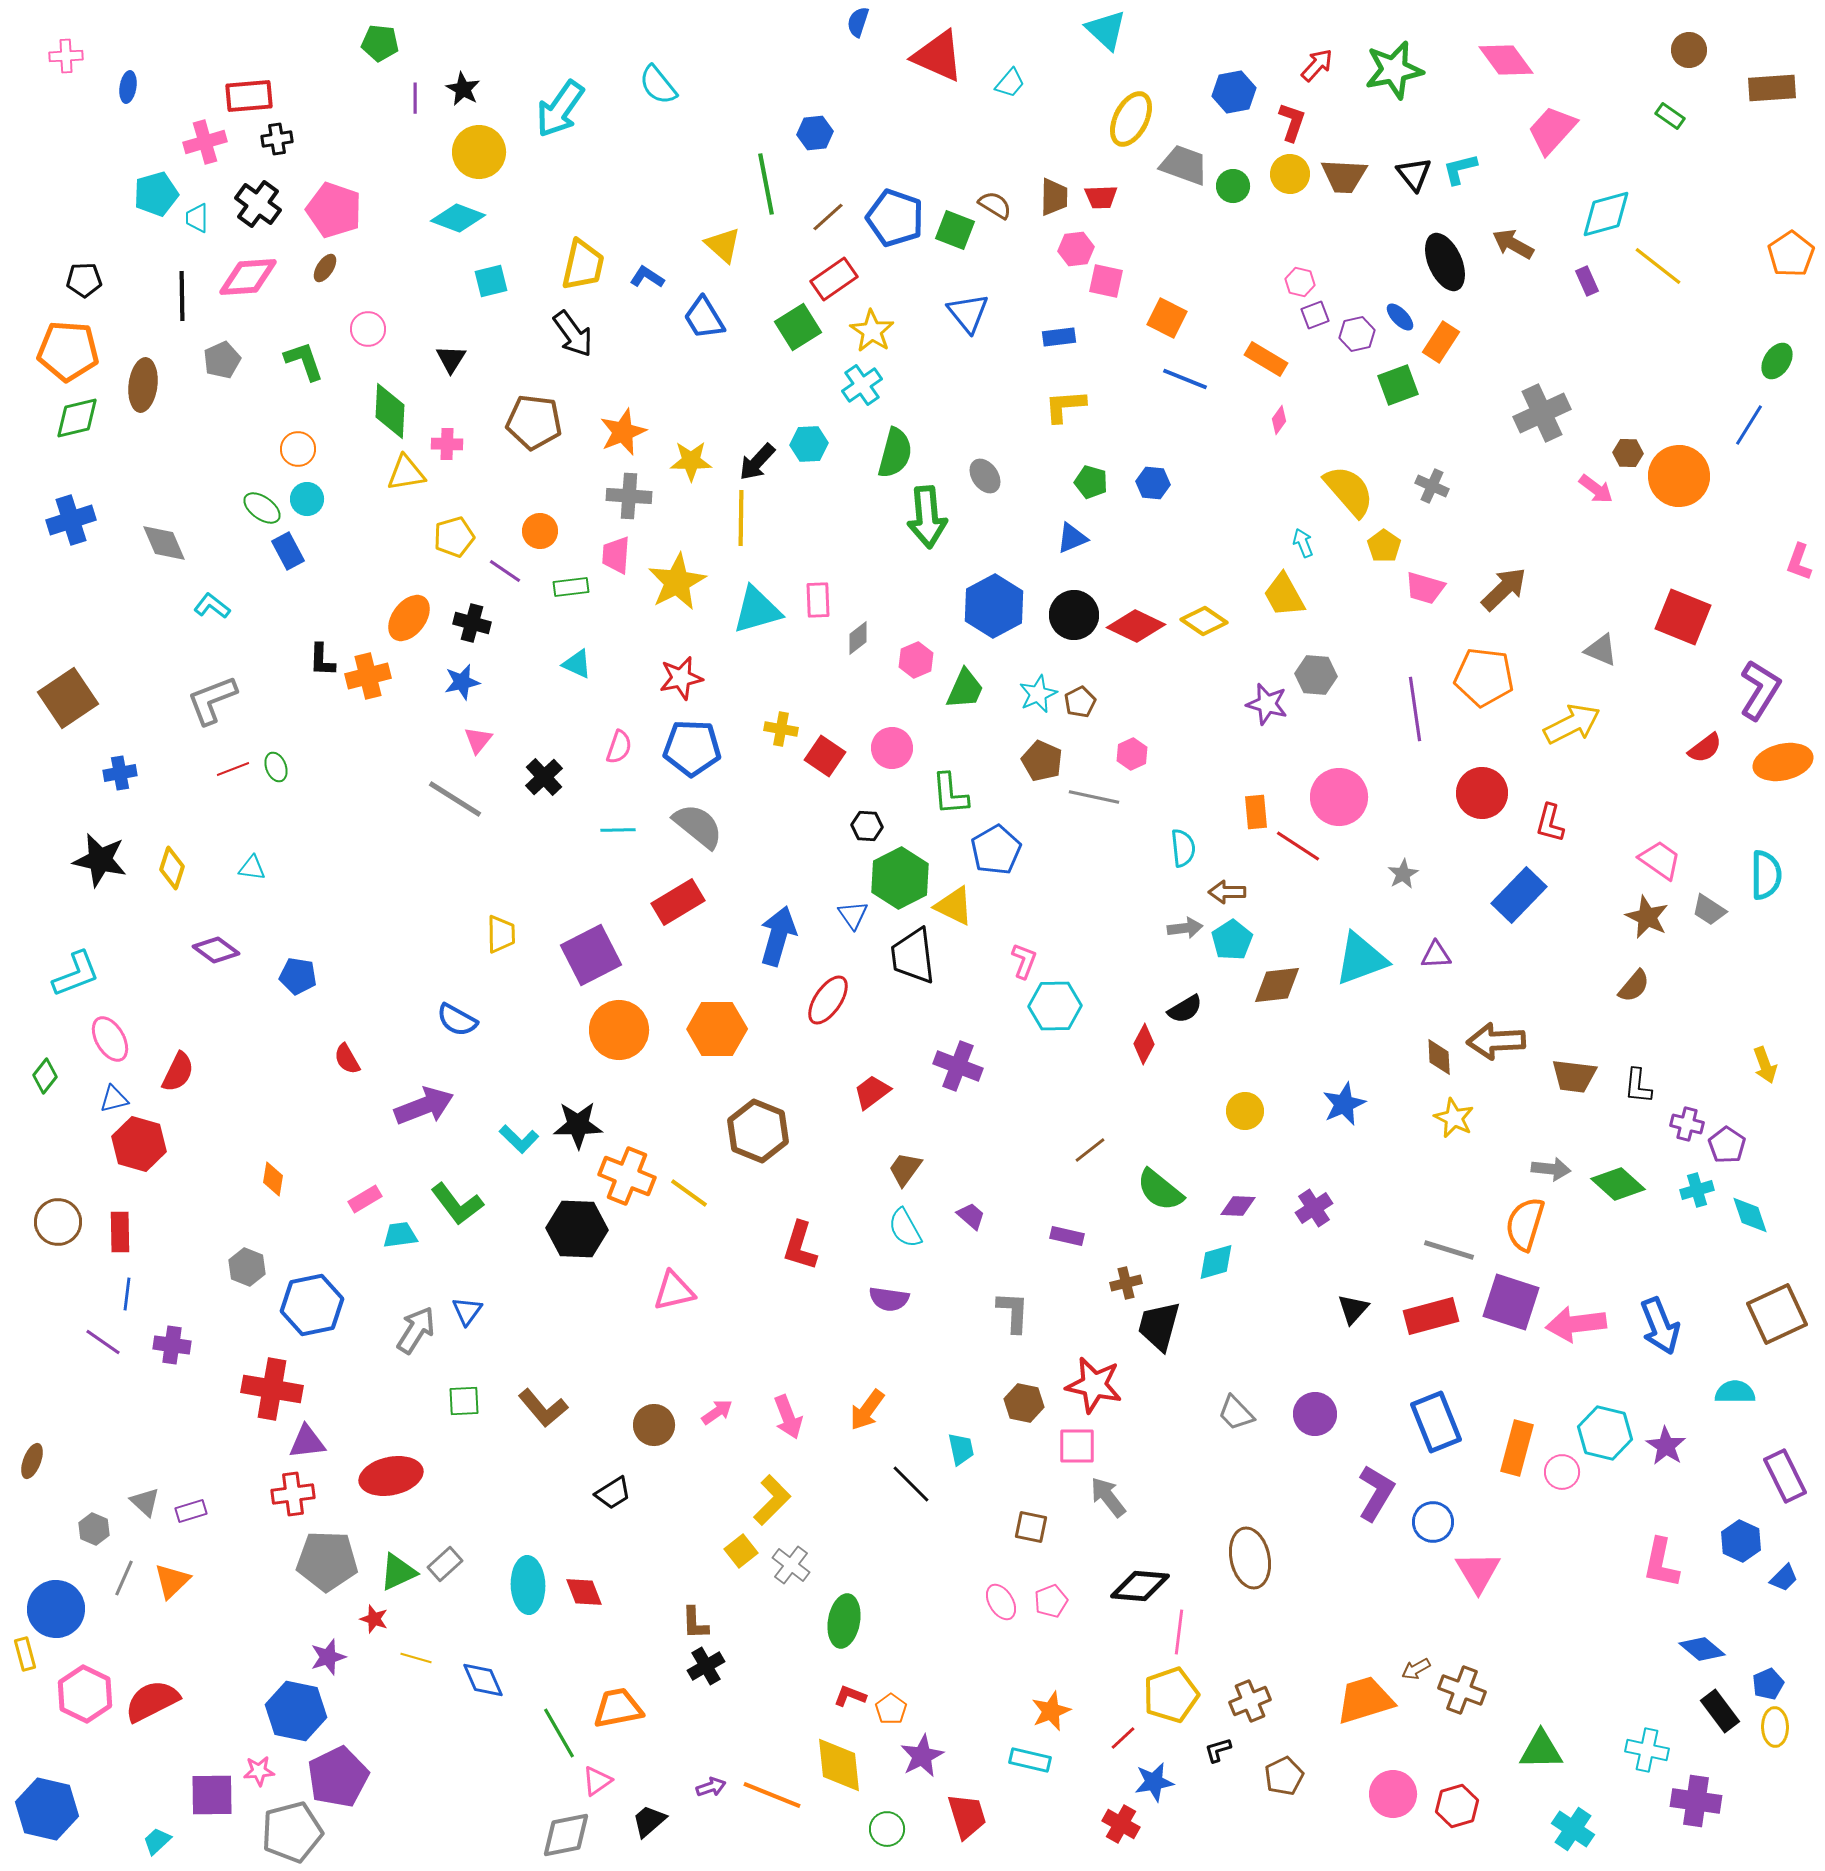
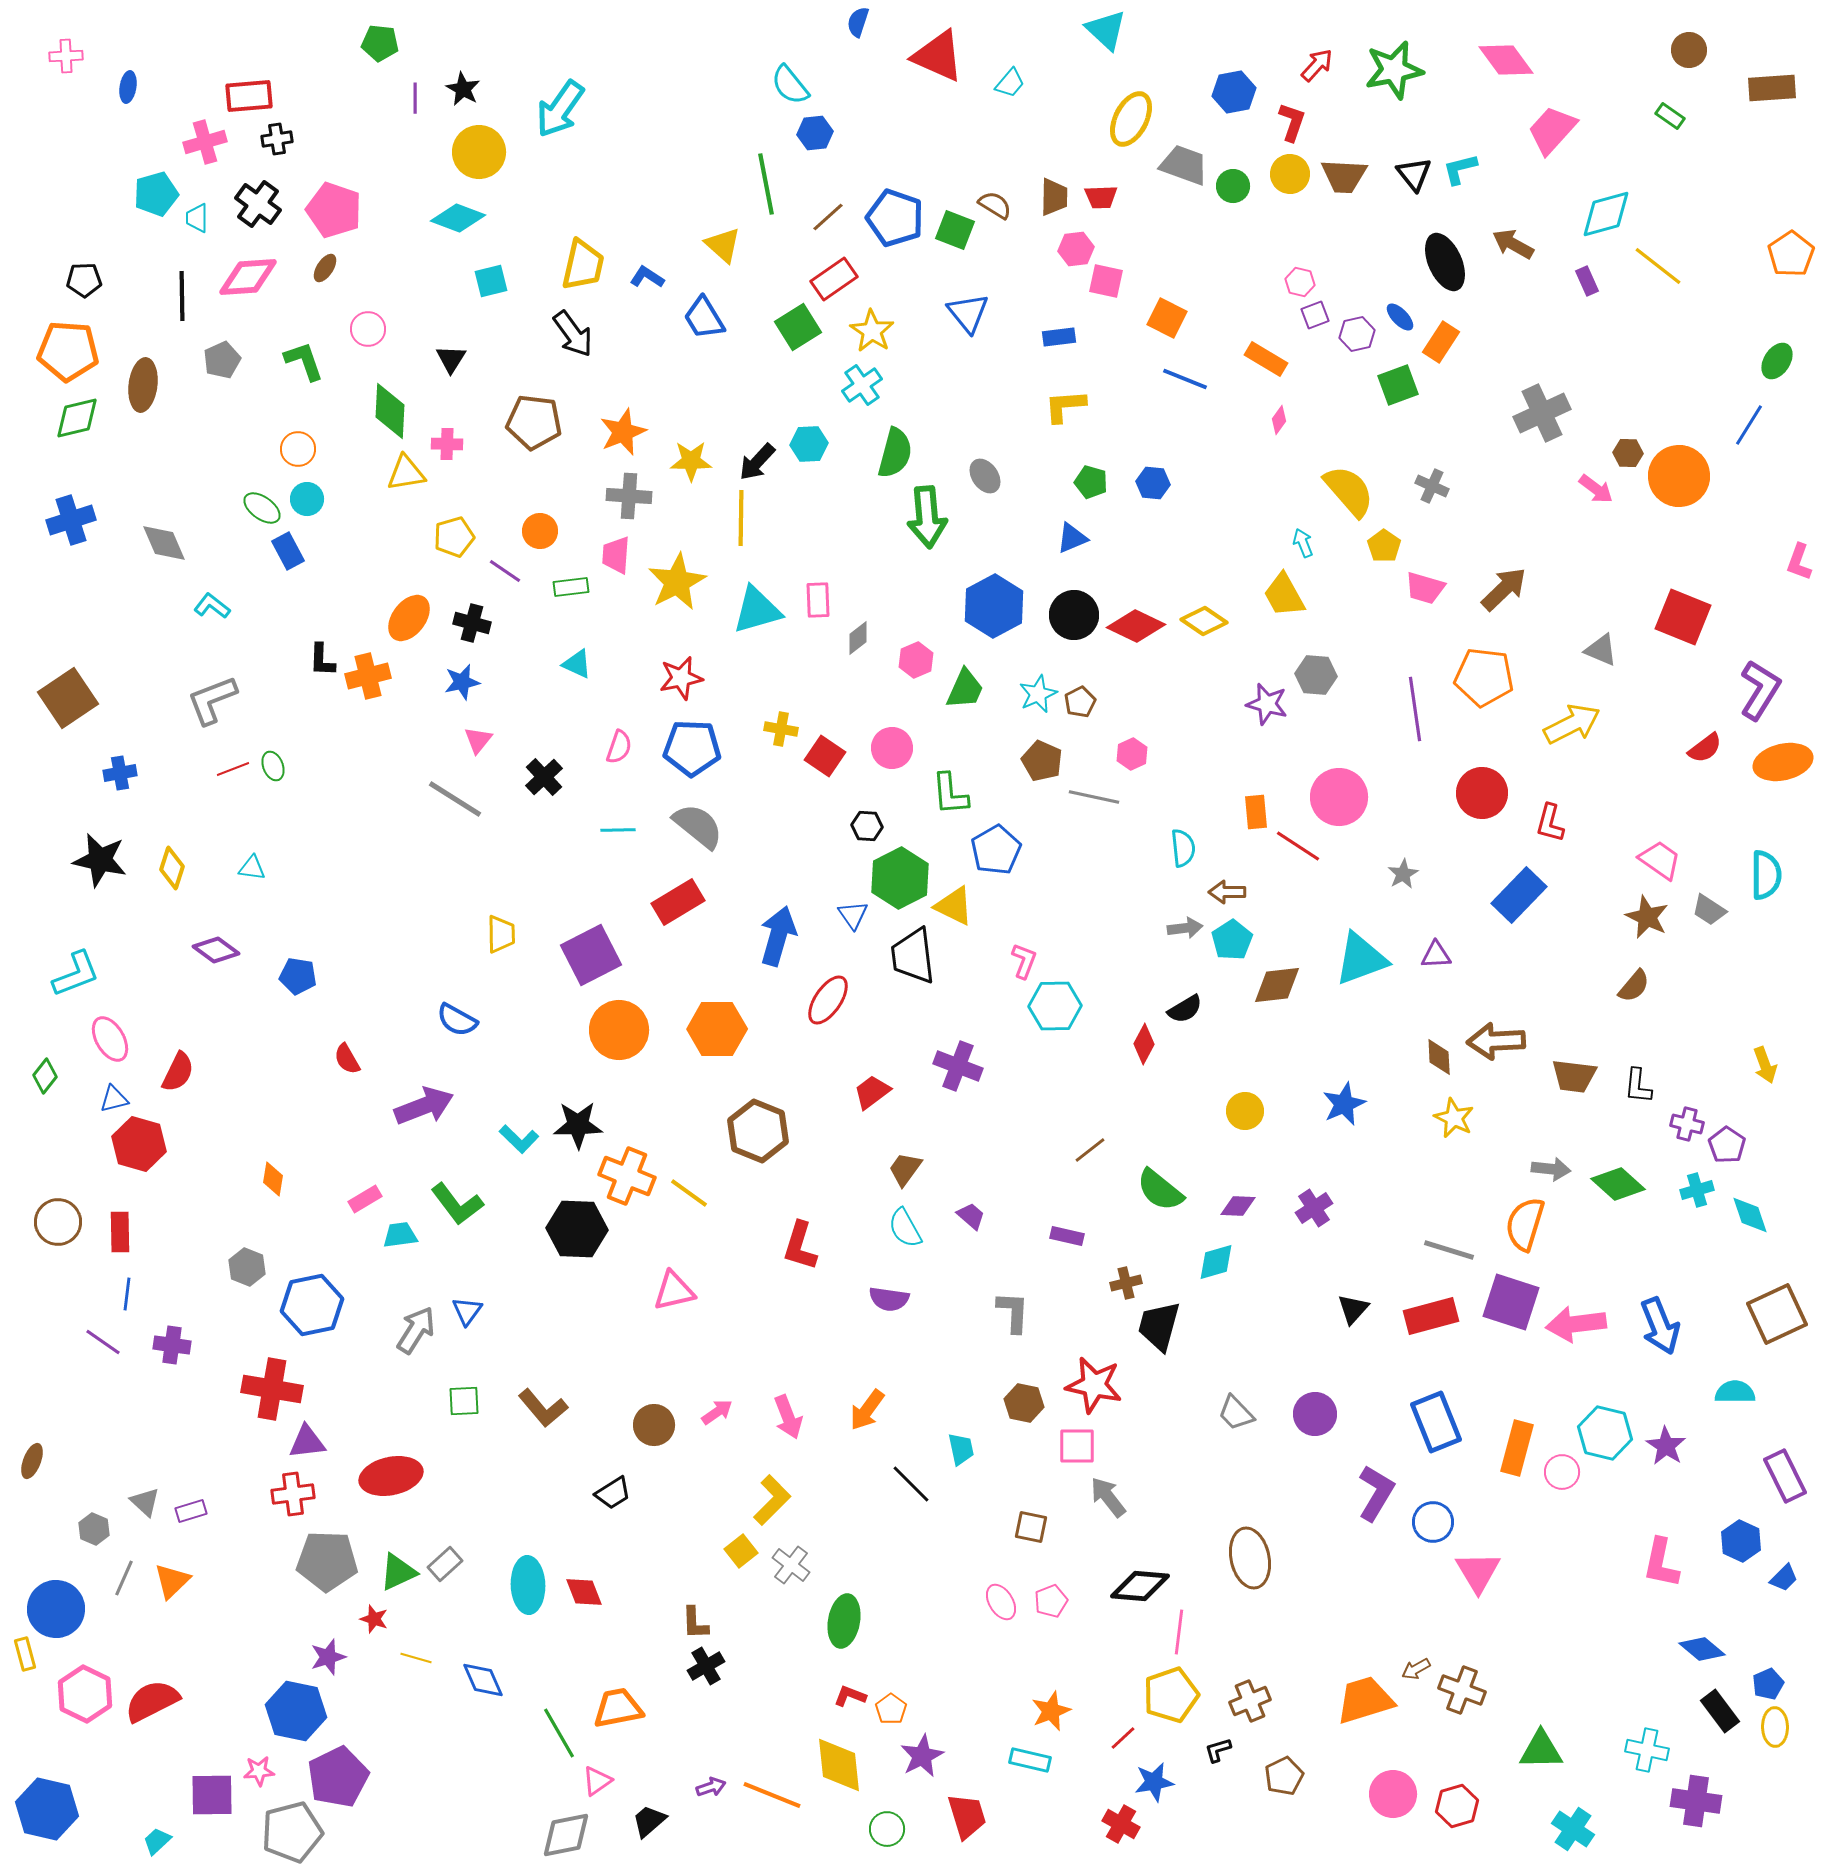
cyan semicircle at (658, 85): moved 132 px right
green ellipse at (276, 767): moved 3 px left, 1 px up
